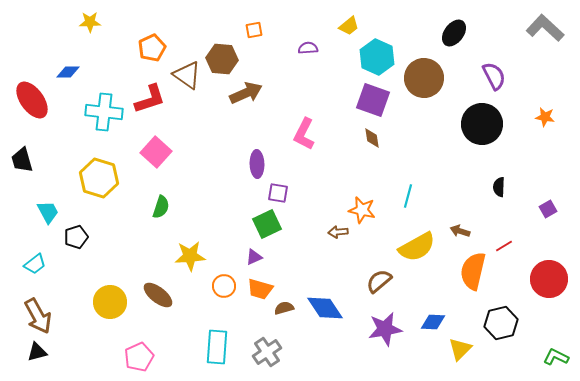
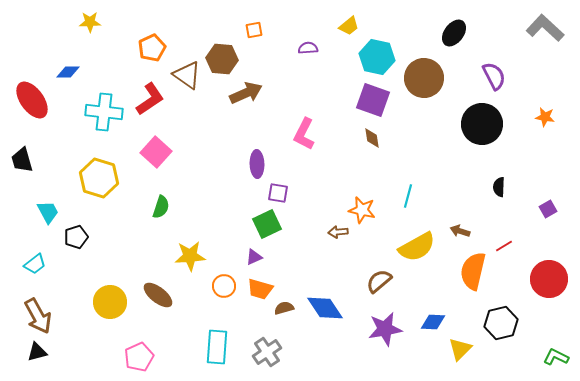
cyan hexagon at (377, 57): rotated 12 degrees counterclockwise
red L-shape at (150, 99): rotated 16 degrees counterclockwise
